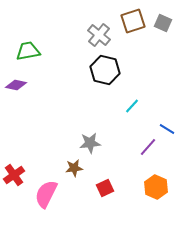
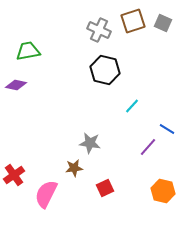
gray cross: moved 5 px up; rotated 15 degrees counterclockwise
gray star: rotated 15 degrees clockwise
orange hexagon: moved 7 px right, 4 px down; rotated 10 degrees counterclockwise
